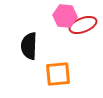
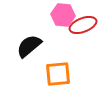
pink hexagon: moved 2 px left, 1 px up
black semicircle: rotated 48 degrees clockwise
